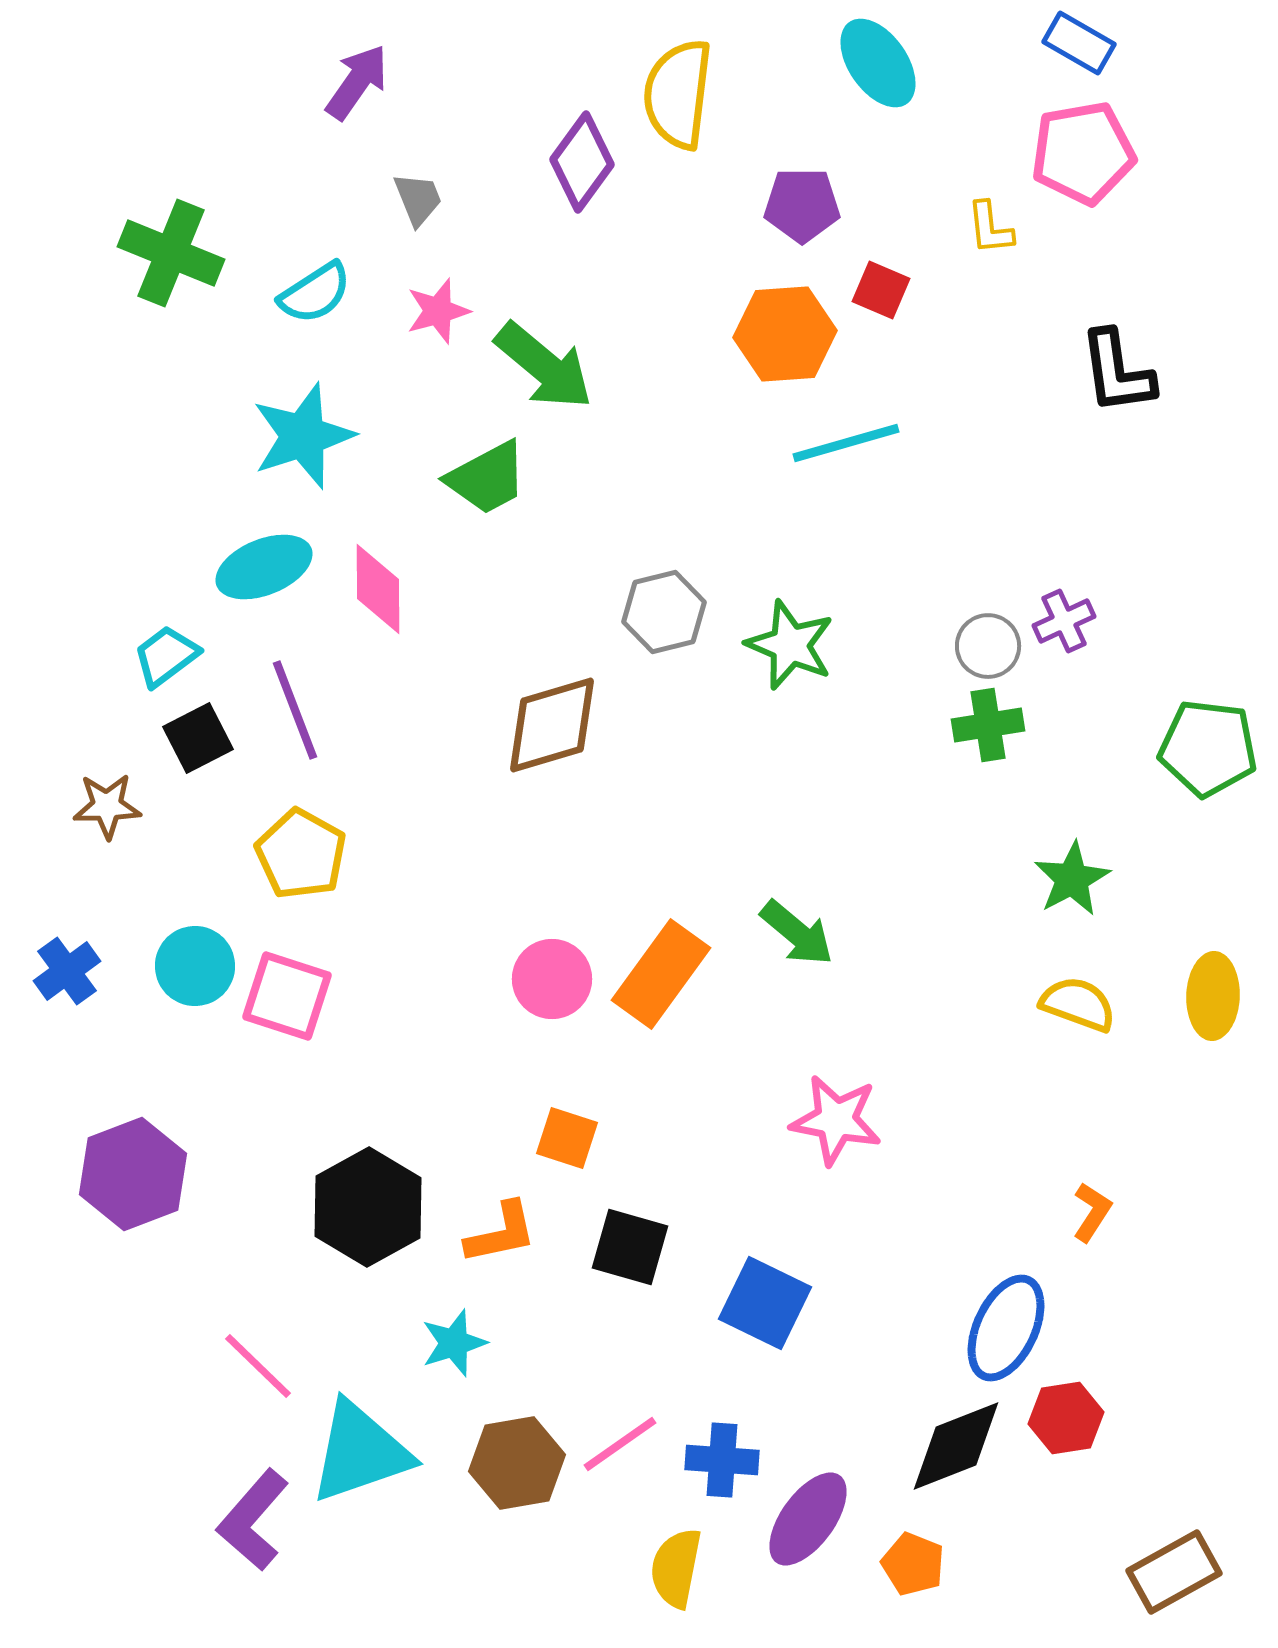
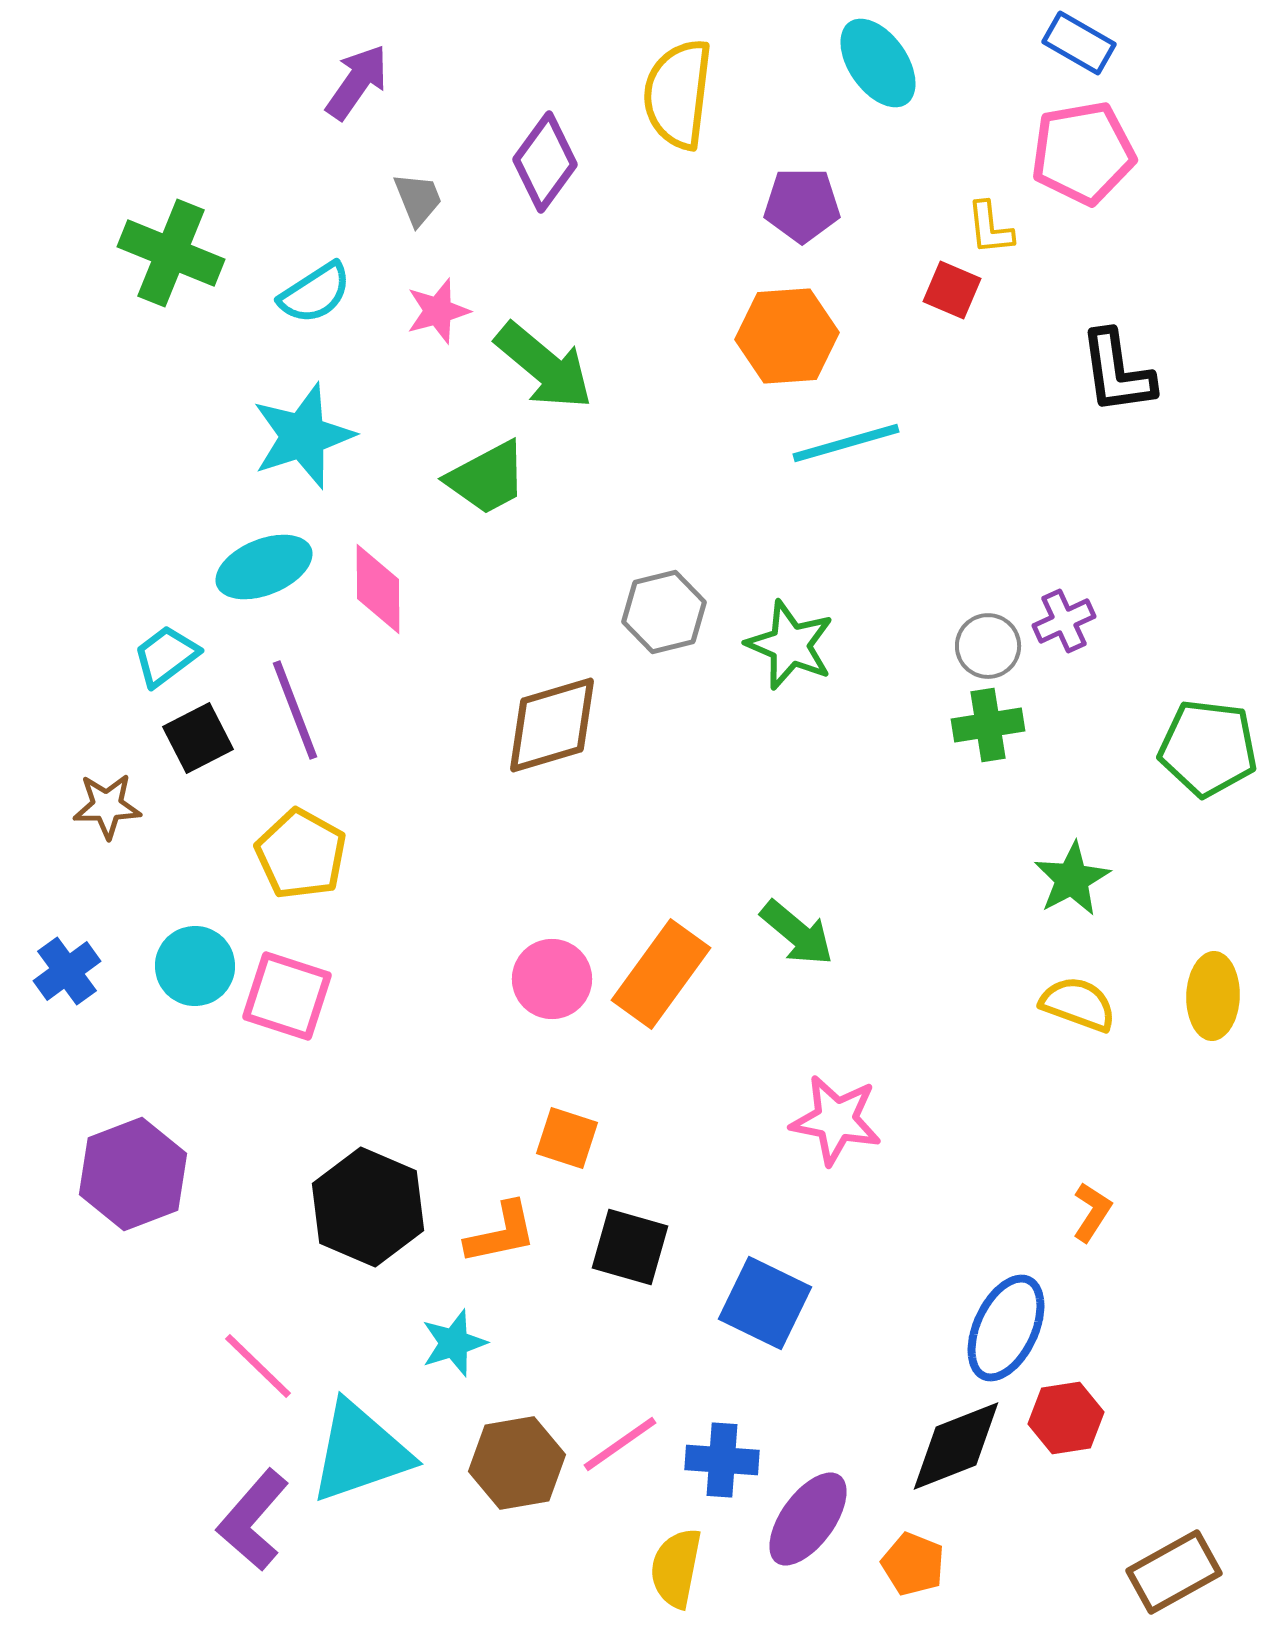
purple diamond at (582, 162): moved 37 px left
red square at (881, 290): moved 71 px right
orange hexagon at (785, 334): moved 2 px right, 2 px down
black hexagon at (368, 1207): rotated 8 degrees counterclockwise
